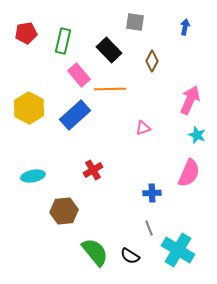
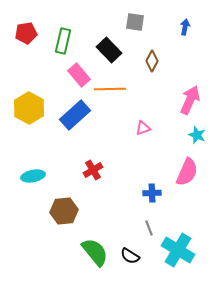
pink semicircle: moved 2 px left, 1 px up
